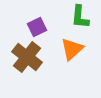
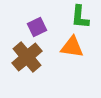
orange triangle: moved 2 px up; rotated 50 degrees clockwise
brown cross: rotated 12 degrees clockwise
